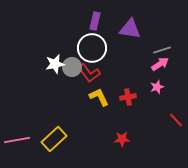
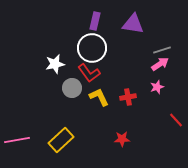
purple triangle: moved 3 px right, 5 px up
gray circle: moved 21 px down
yellow rectangle: moved 7 px right, 1 px down
